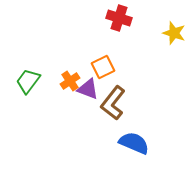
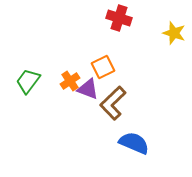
brown L-shape: rotated 8 degrees clockwise
